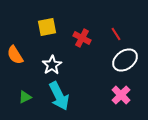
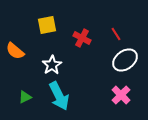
yellow square: moved 2 px up
orange semicircle: moved 4 px up; rotated 18 degrees counterclockwise
